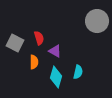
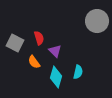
purple triangle: rotated 16 degrees clockwise
orange semicircle: rotated 144 degrees clockwise
